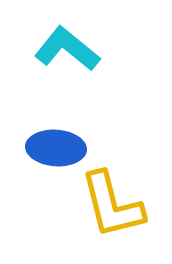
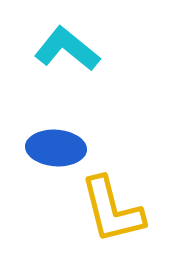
yellow L-shape: moved 5 px down
